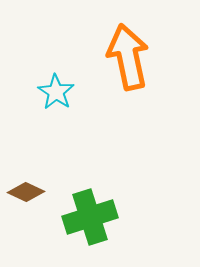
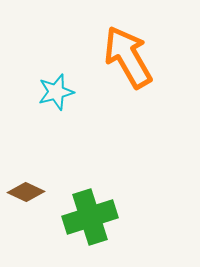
orange arrow: rotated 18 degrees counterclockwise
cyan star: rotated 24 degrees clockwise
